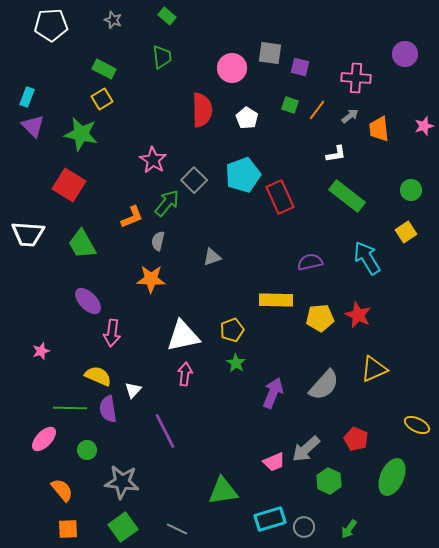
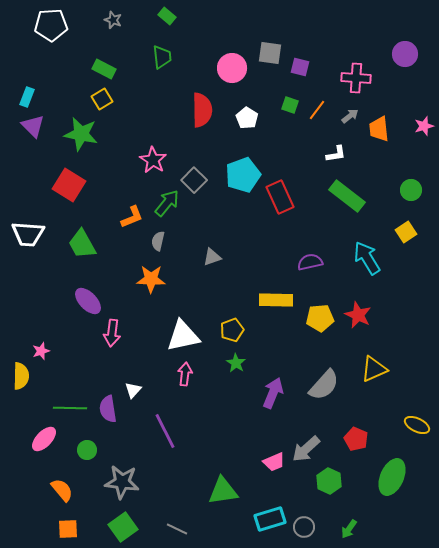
yellow semicircle at (98, 376): moved 77 px left; rotated 68 degrees clockwise
